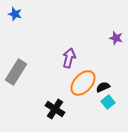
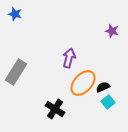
purple star: moved 4 px left, 7 px up
